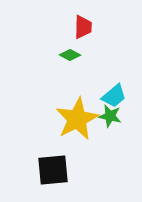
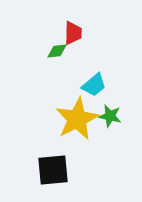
red trapezoid: moved 10 px left, 6 px down
green diamond: moved 13 px left, 4 px up; rotated 35 degrees counterclockwise
cyan trapezoid: moved 20 px left, 11 px up
